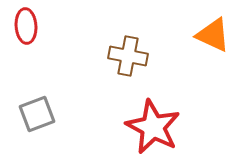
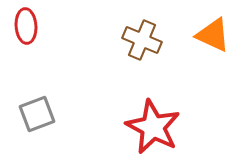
brown cross: moved 14 px right, 16 px up; rotated 12 degrees clockwise
